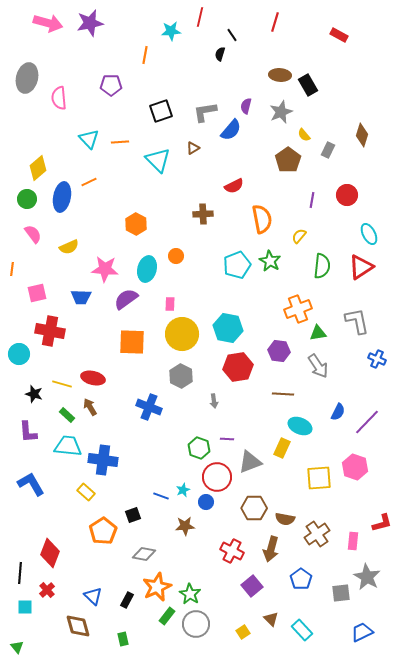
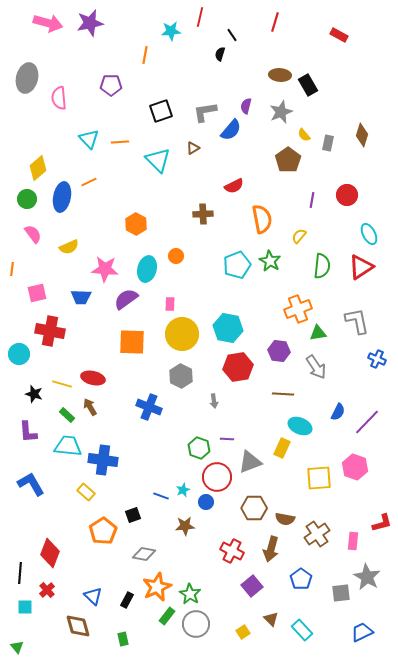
gray rectangle at (328, 150): moved 7 px up; rotated 14 degrees counterclockwise
gray arrow at (318, 366): moved 2 px left, 1 px down
